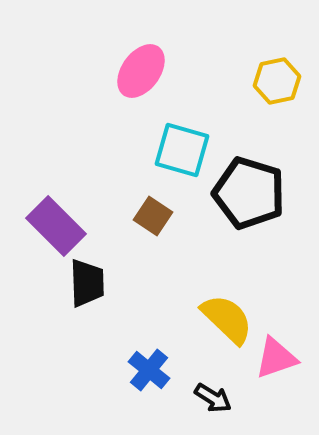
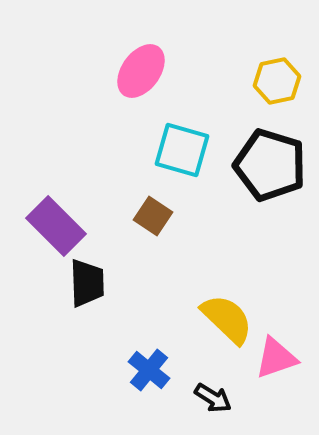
black pentagon: moved 21 px right, 28 px up
